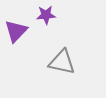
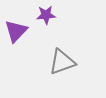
gray triangle: rotated 32 degrees counterclockwise
